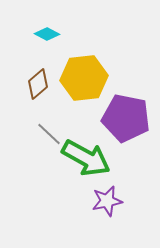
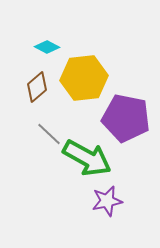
cyan diamond: moved 13 px down
brown diamond: moved 1 px left, 3 px down
green arrow: moved 1 px right
